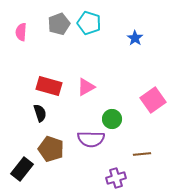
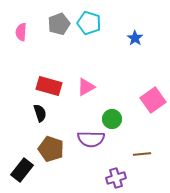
black rectangle: moved 1 px down
